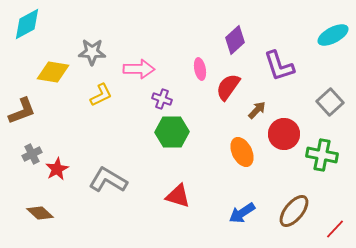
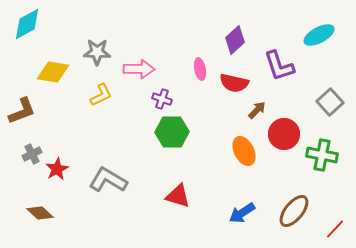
cyan ellipse: moved 14 px left
gray star: moved 5 px right
red semicircle: moved 6 px right, 4 px up; rotated 112 degrees counterclockwise
orange ellipse: moved 2 px right, 1 px up
